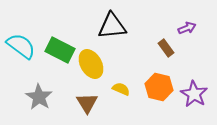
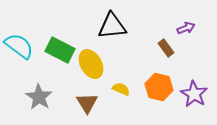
purple arrow: moved 1 px left
cyan semicircle: moved 2 px left
